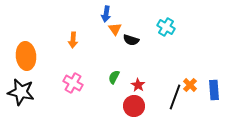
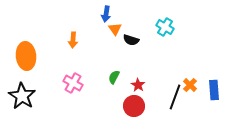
cyan cross: moved 1 px left
black star: moved 1 px right, 4 px down; rotated 20 degrees clockwise
